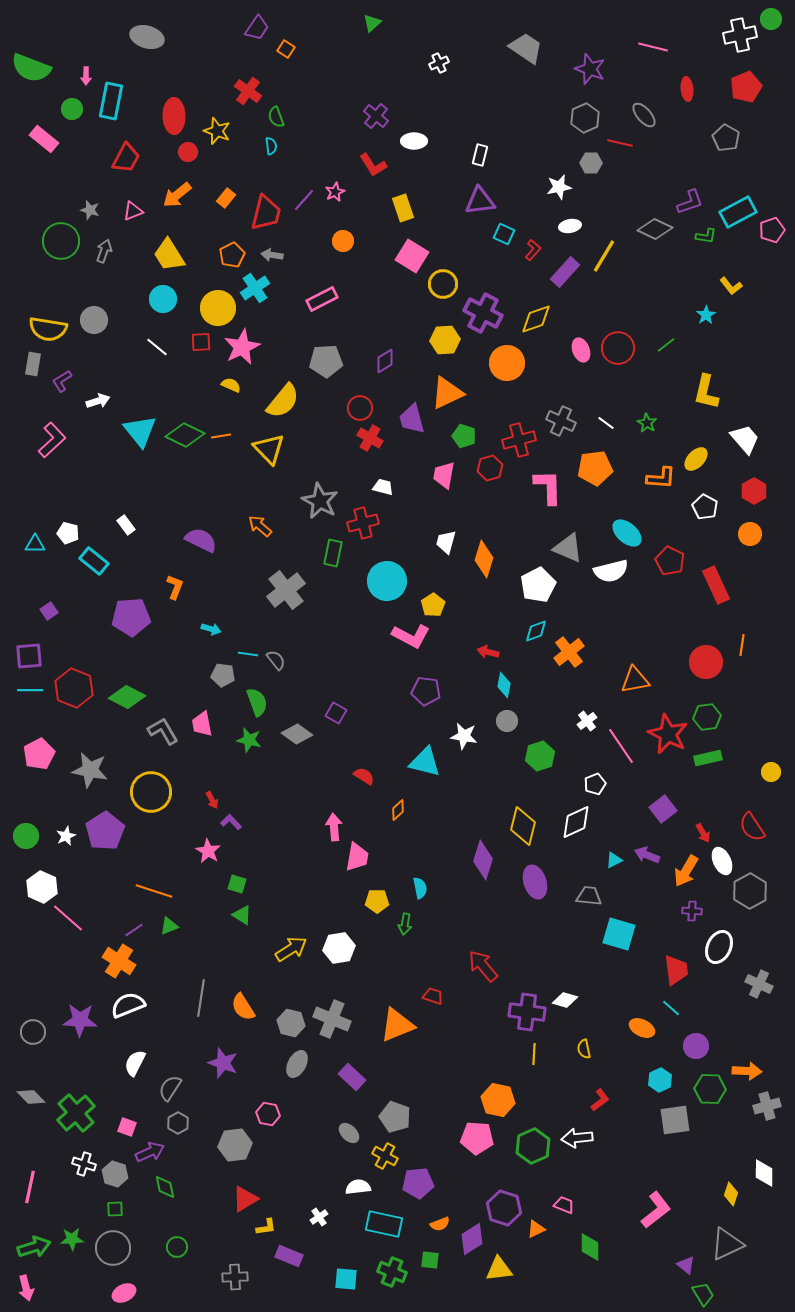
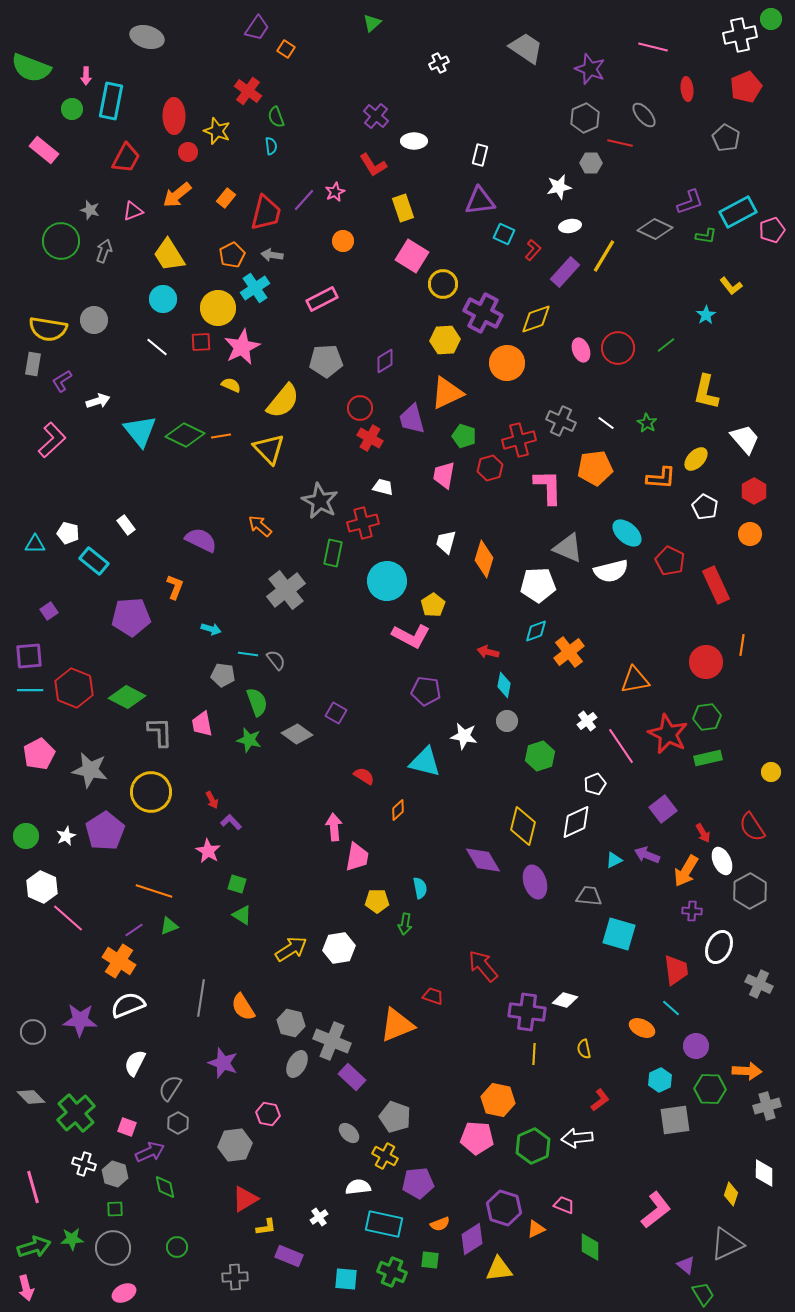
pink rectangle at (44, 139): moved 11 px down
white pentagon at (538, 585): rotated 24 degrees clockwise
gray L-shape at (163, 731): moved 3 px left, 1 px down; rotated 28 degrees clockwise
purple diamond at (483, 860): rotated 48 degrees counterclockwise
gray cross at (332, 1019): moved 22 px down
pink line at (30, 1187): moved 3 px right; rotated 28 degrees counterclockwise
